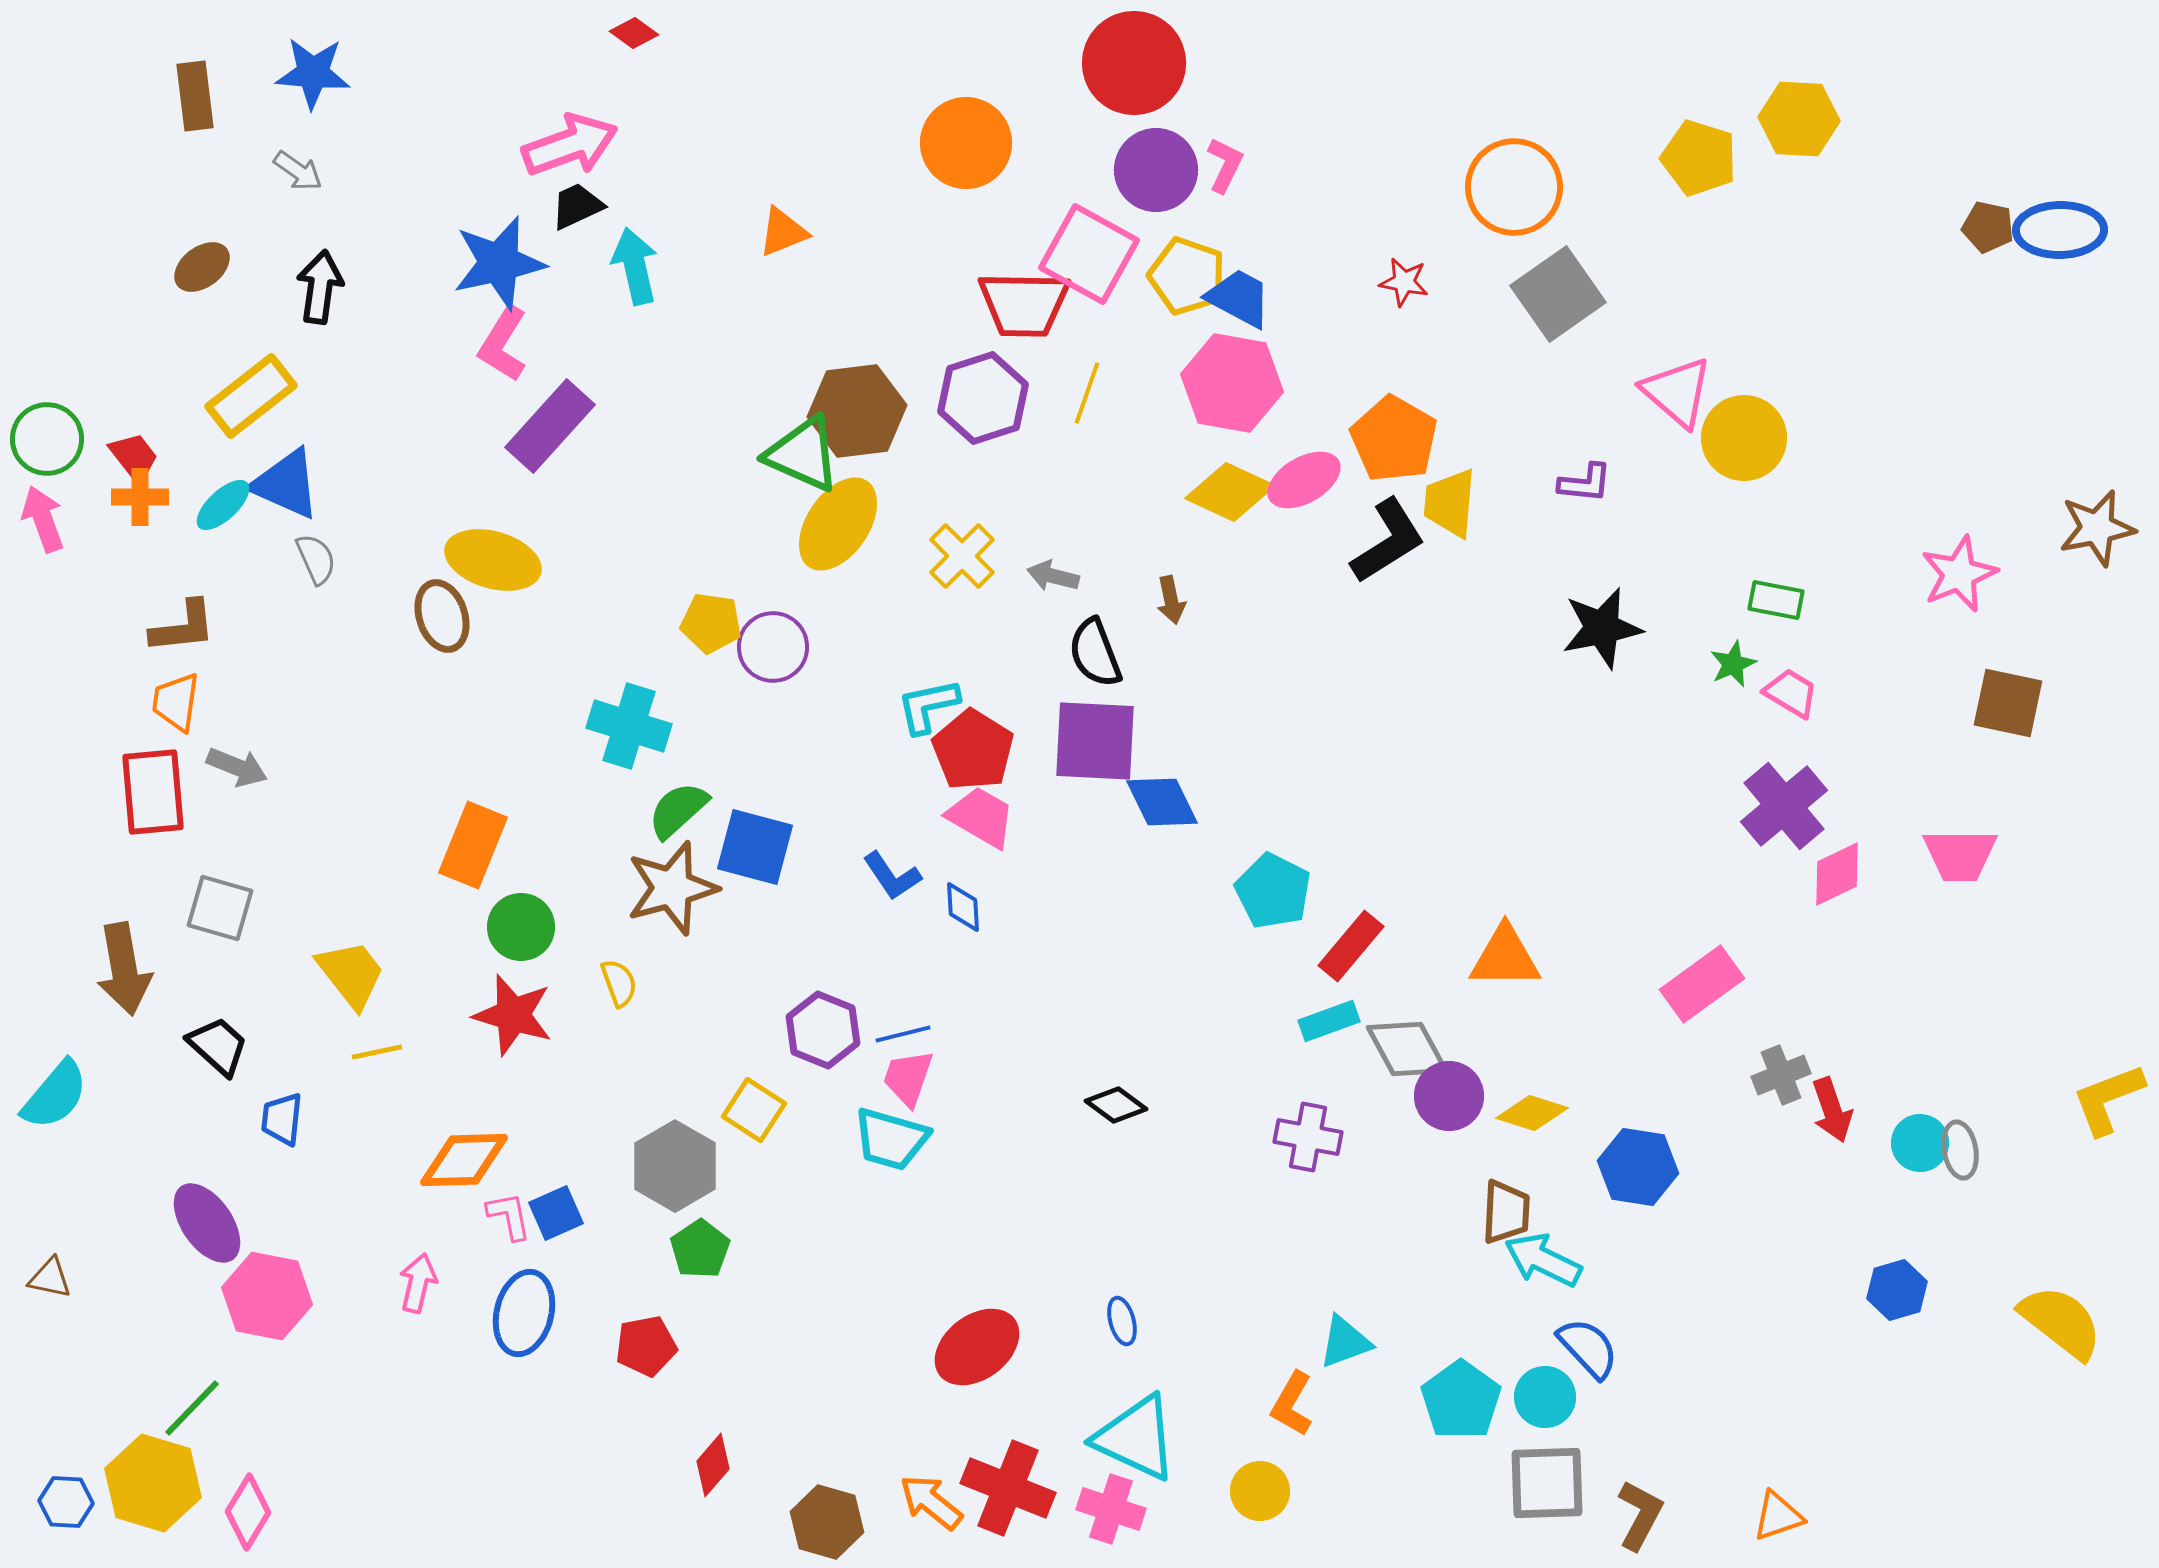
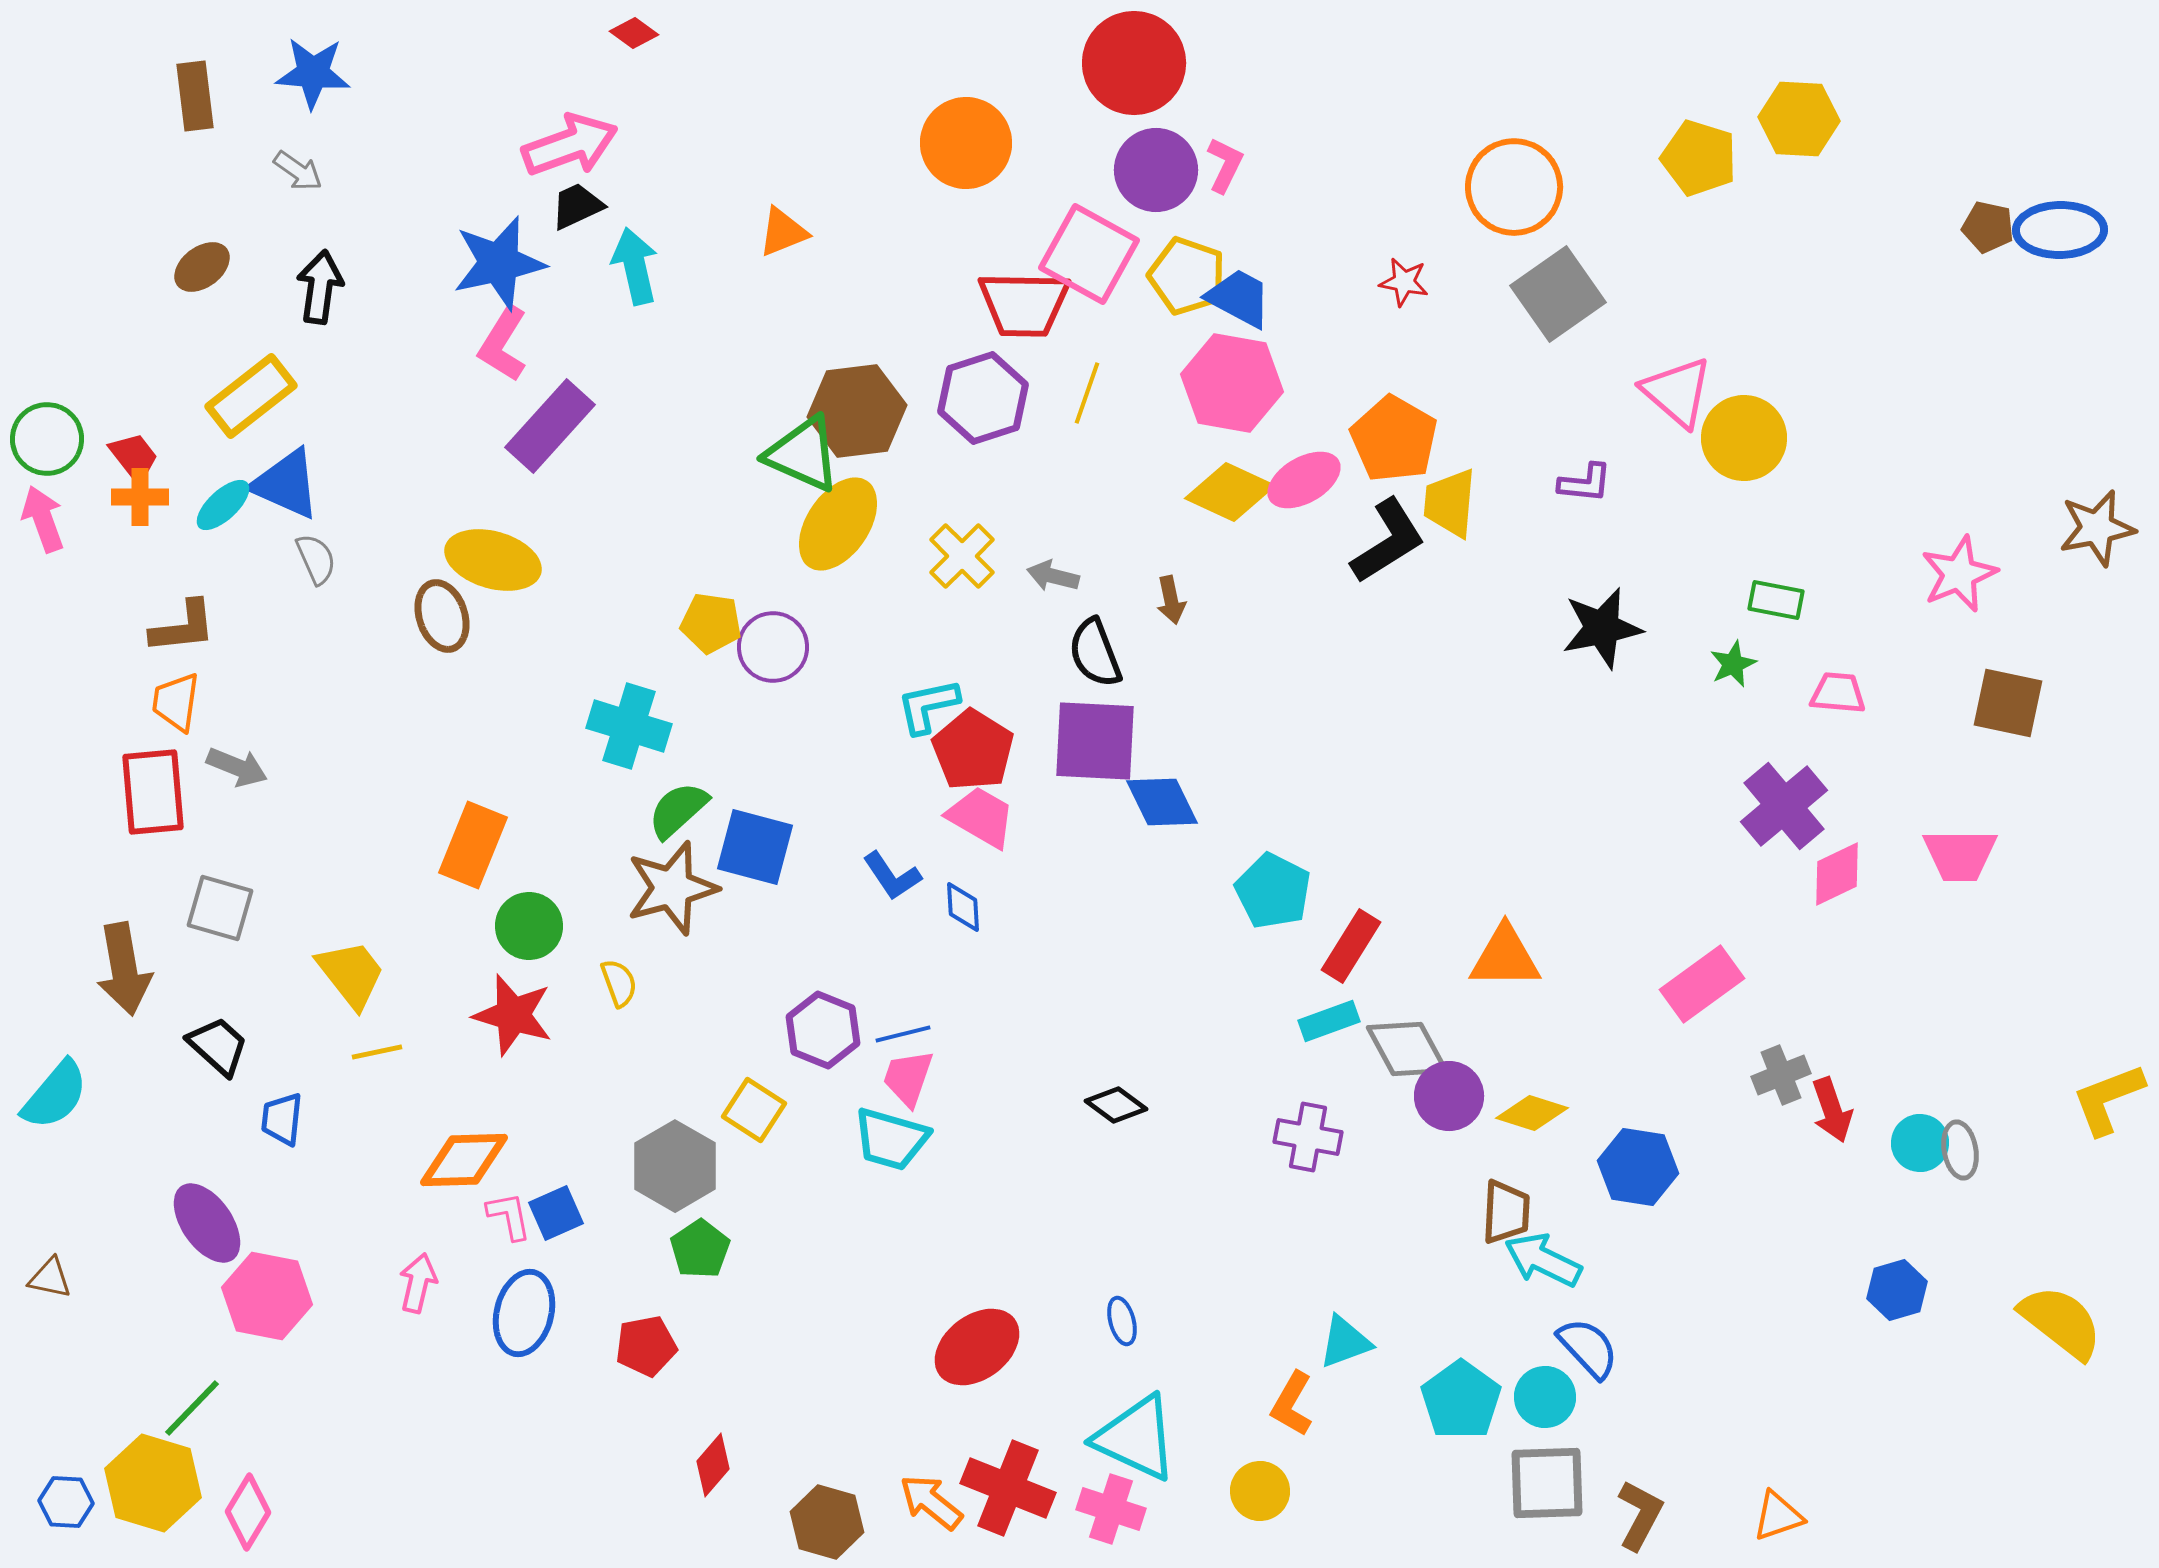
pink trapezoid at (1791, 693): moved 47 px right; rotated 26 degrees counterclockwise
green circle at (521, 927): moved 8 px right, 1 px up
red rectangle at (1351, 946): rotated 8 degrees counterclockwise
